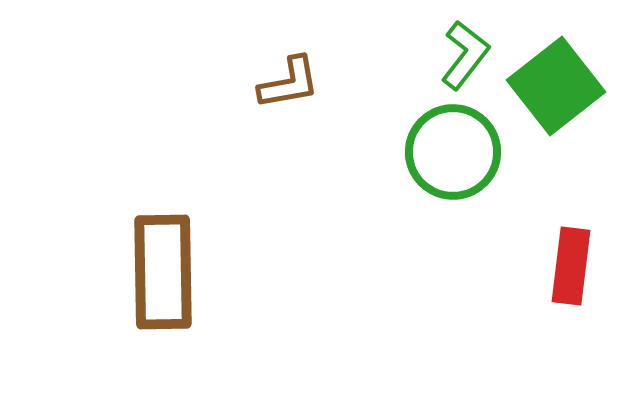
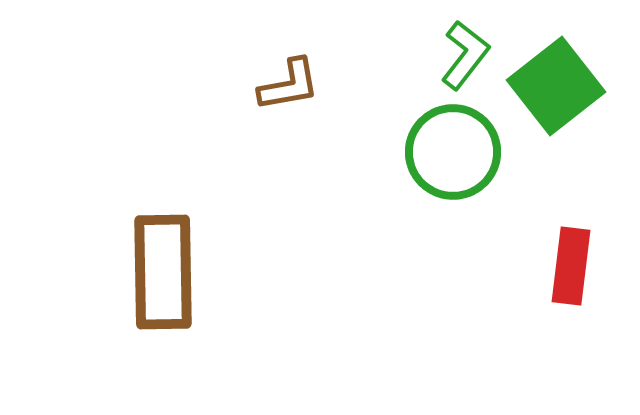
brown L-shape: moved 2 px down
